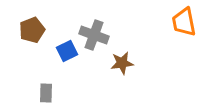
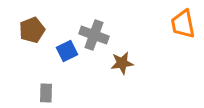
orange trapezoid: moved 1 px left, 2 px down
